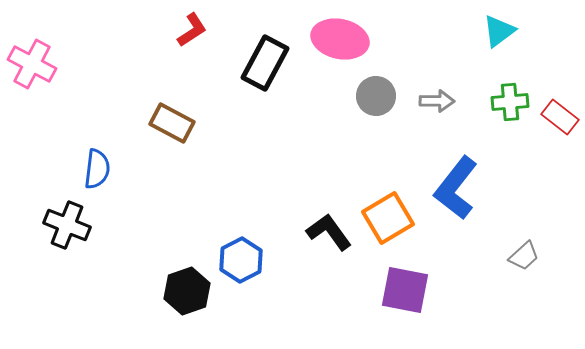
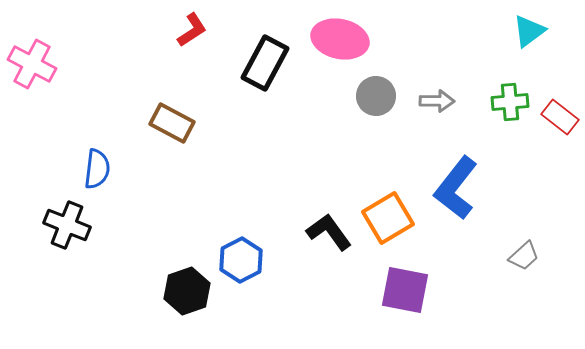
cyan triangle: moved 30 px right
